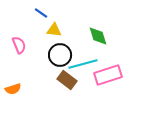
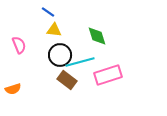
blue line: moved 7 px right, 1 px up
green diamond: moved 1 px left
cyan line: moved 3 px left, 2 px up
